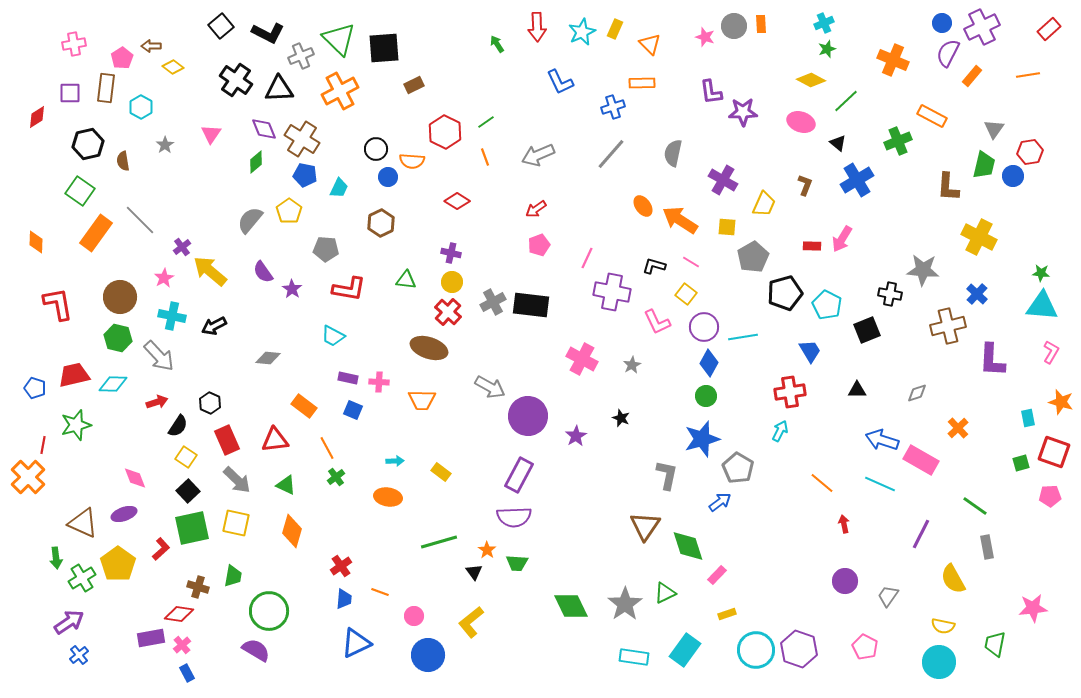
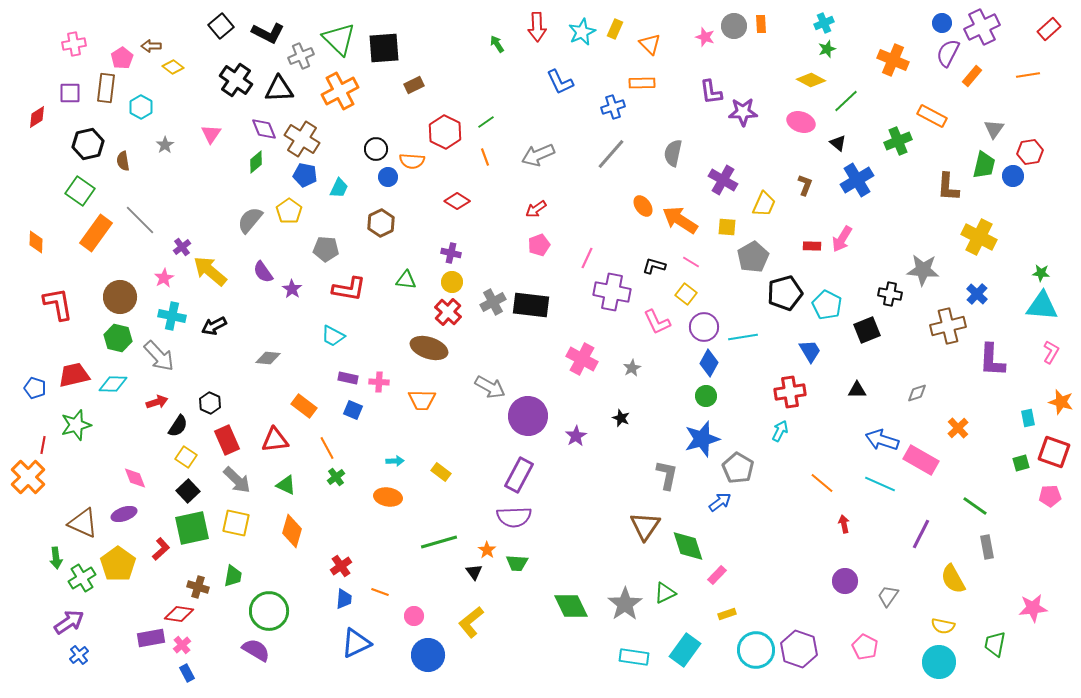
gray star at (632, 365): moved 3 px down
